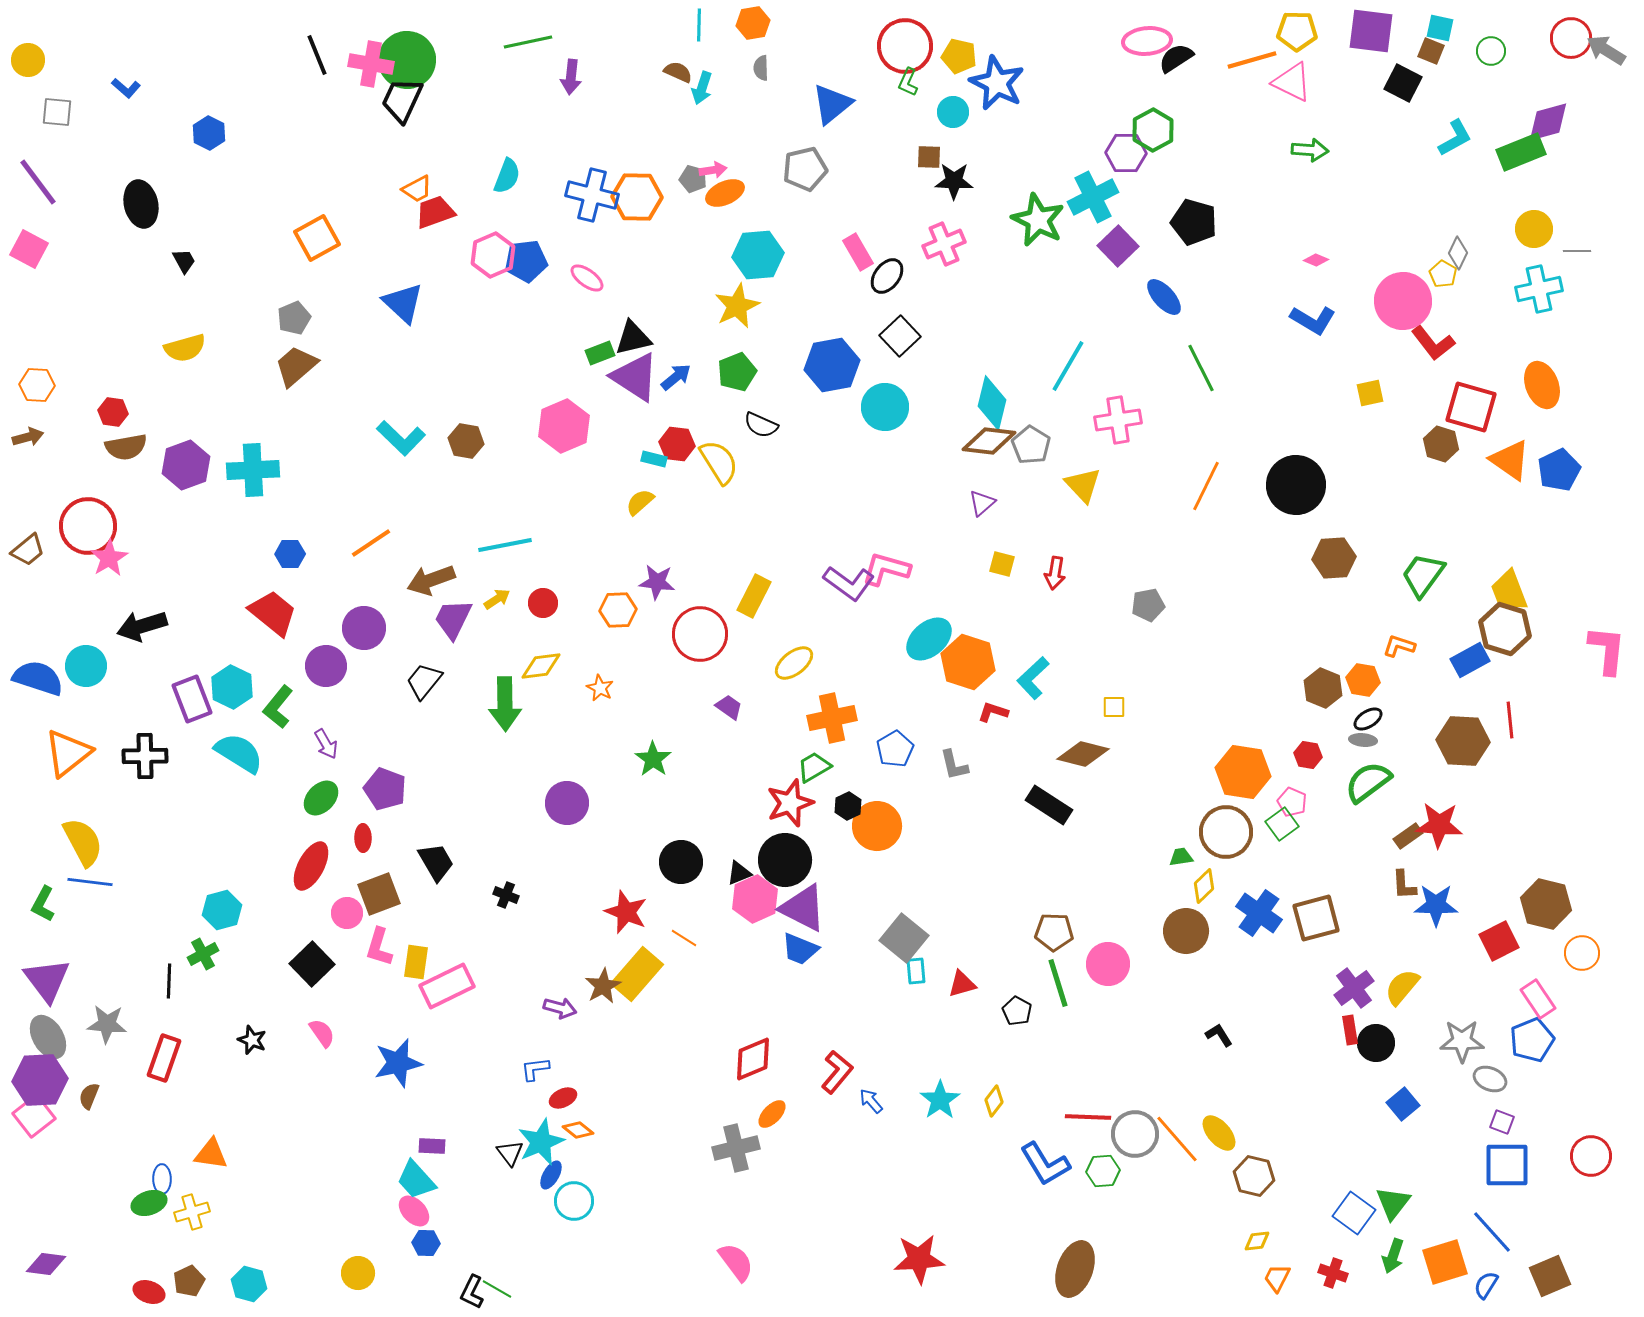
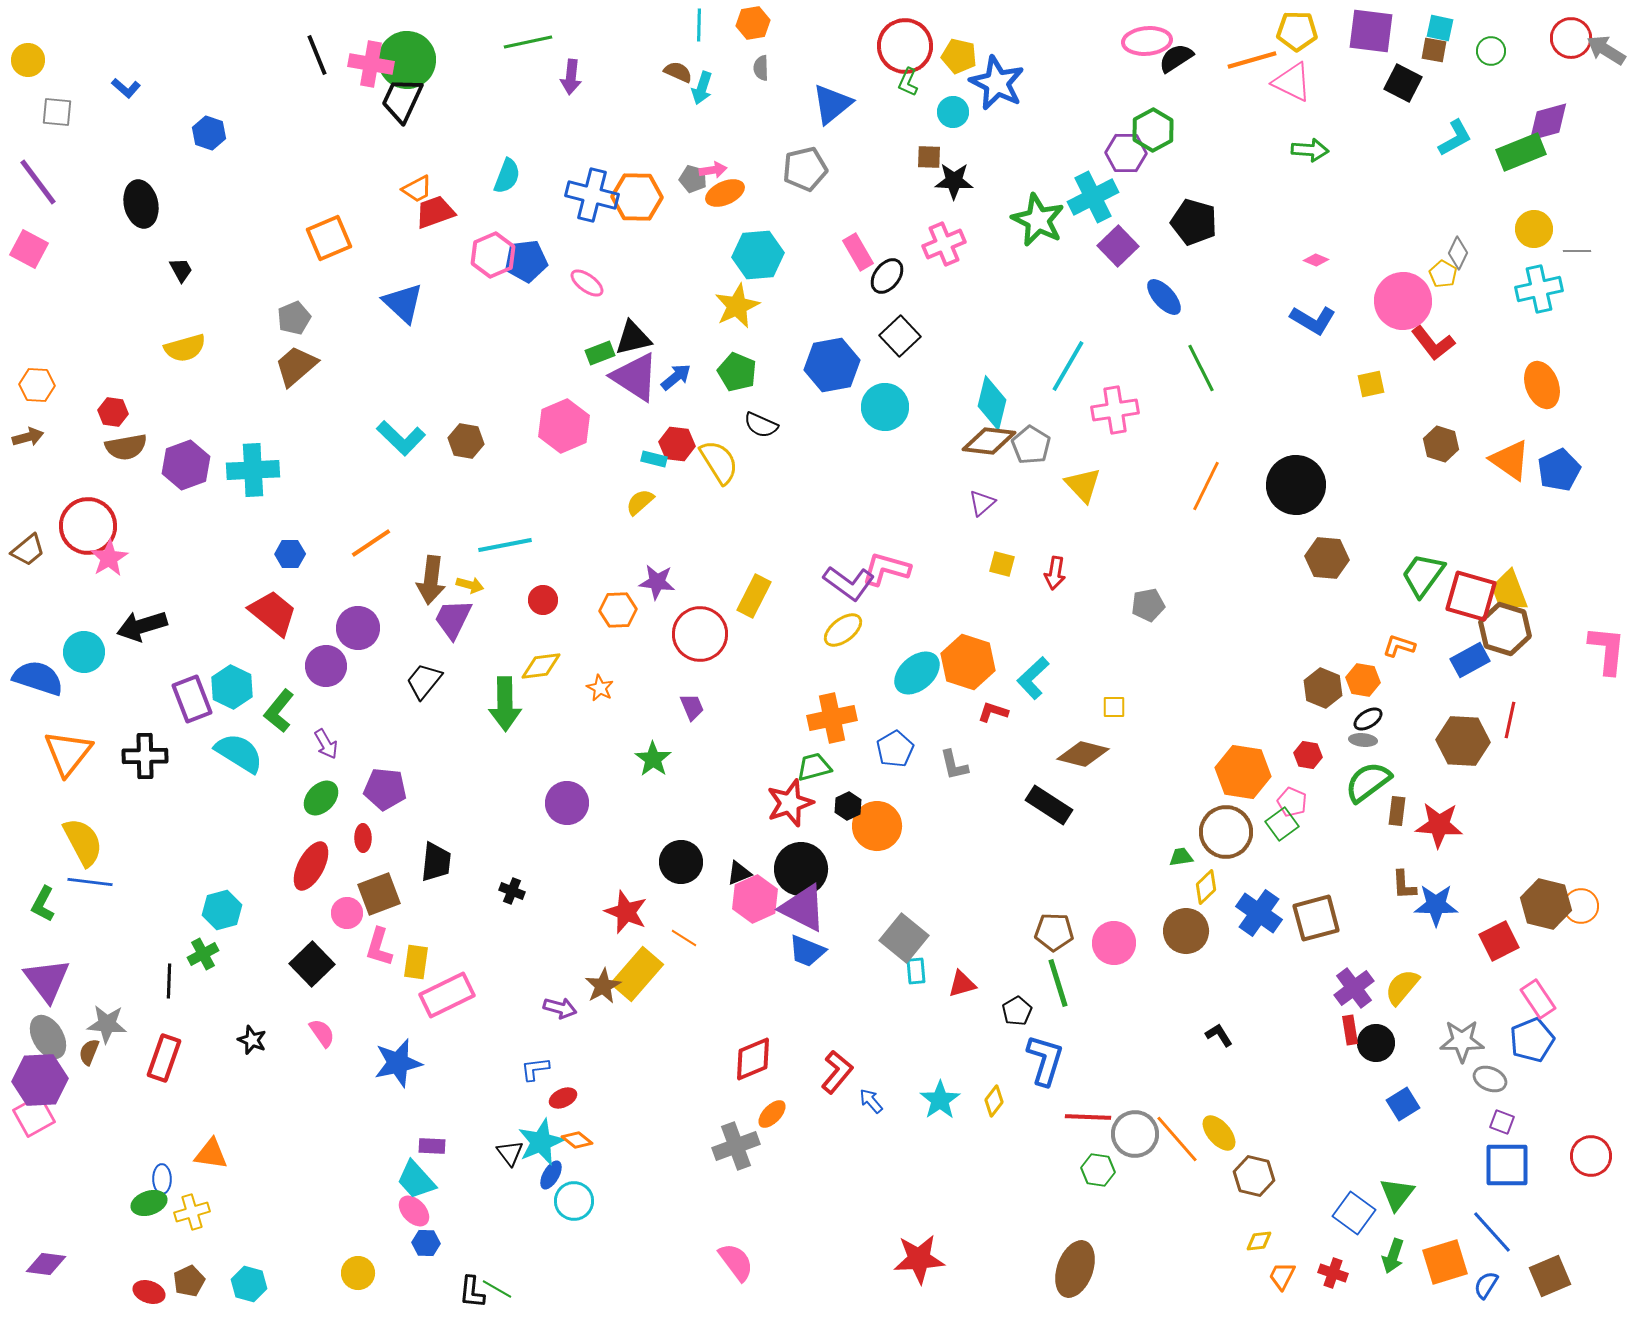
brown square at (1431, 51): moved 3 px right, 1 px up; rotated 12 degrees counterclockwise
blue hexagon at (209, 133): rotated 8 degrees counterclockwise
orange square at (317, 238): moved 12 px right; rotated 6 degrees clockwise
black trapezoid at (184, 261): moved 3 px left, 9 px down
pink ellipse at (587, 278): moved 5 px down
green pentagon at (737, 372): rotated 27 degrees counterclockwise
yellow square at (1370, 393): moved 1 px right, 9 px up
red square at (1471, 407): moved 189 px down
pink cross at (1118, 420): moved 3 px left, 10 px up
brown hexagon at (1334, 558): moved 7 px left; rotated 9 degrees clockwise
brown arrow at (431, 580): rotated 63 degrees counterclockwise
yellow arrow at (497, 599): moved 27 px left, 14 px up; rotated 48 degrees clockwise
red circle at (543, 603): moved 3 px up
purple circle at (364, 628): moved 6 px left
cyan ellipse at (929, 639): moved 12 px left, 34 px down
yellow ellipse at (794, 663): moved 49 px right, 33 px up
cyan circle at (86, 666): moved 2 px left, 14 px up
green L-shape at (278, 707): moved 1 px right, 4 px down
purple trapezoid at (729, 707): moved 37 px left; rotated 32 degrees clockwise
red line at (1510, 720): rotated 18 degrees clockwise
orange triangle at (68, 753): rotated 14 degrees counterclockwise
green trapezoid at (814, 767): rotated 15 degrees clockwise
purple pentagon at (385, 789): rotated 15 degrees counterclockwise
brown rectangle at (1408, 836): moved 11 px left, 25 px up; rotated 48 degrees counterclockwise
black circle at (785, 860): moved 16 px right, 9 px down
black trapezoid at (436, 862): rotated 36 degrees clockwise
yellow diamond at (1204, 886): moved 2 px right, 1 px down
black cross at (506, 895): moved 6 px right, 4 px up
blue trapezoid at (800, 949): moved 7 px right, 2 px down
orange circle at (1582, 953): moved 1 px left, 47 px up
pink circle at (1108, 964): moved 6 px right, 21 px up
pink rectangle at (447, 986): moved 9 px down
black pentagon at (1017, 1011): rotated 12 degrees clockwise
brown semicircle at (89, 1096): moved 44 px up
blue square at (1403, 1104): rotated 8 degrees clockwise
pink square at (34, 1116): rotated 9 degrees clockwise
orange diamond at (578, 1130): moved 1 px left, 10 px down
gray cross at (736, 1148): moved 2 px up; rotated 6 degrees counterclockwise
blue L-shape at (1045, 1164): moved 104 px up; rotated 132 degrees counterclockwise
green hexagon at (1103, 1171): moved 5 px left, 1 px up; rotated 12 degrees clockwise
green triangle at (1393, 1203): moved 4 px right, 9 px up
yellow diamond at (1257, 1241): moved 2 px right
orange trapezoid at (1277, 1278): moved 5 px right, 2 px up
black L-shape at (472, 1292): rotated 20 degrees counterclockwise
